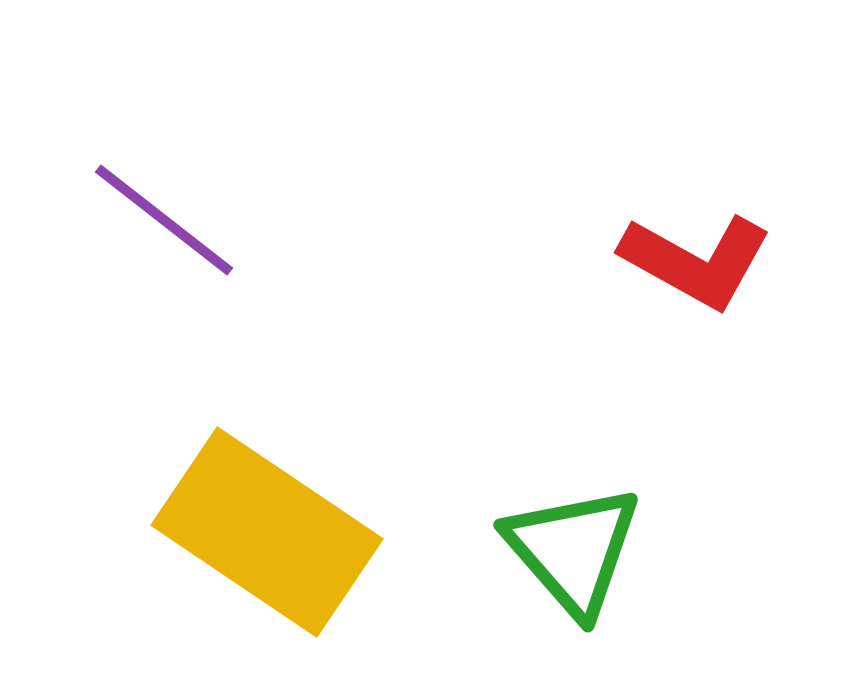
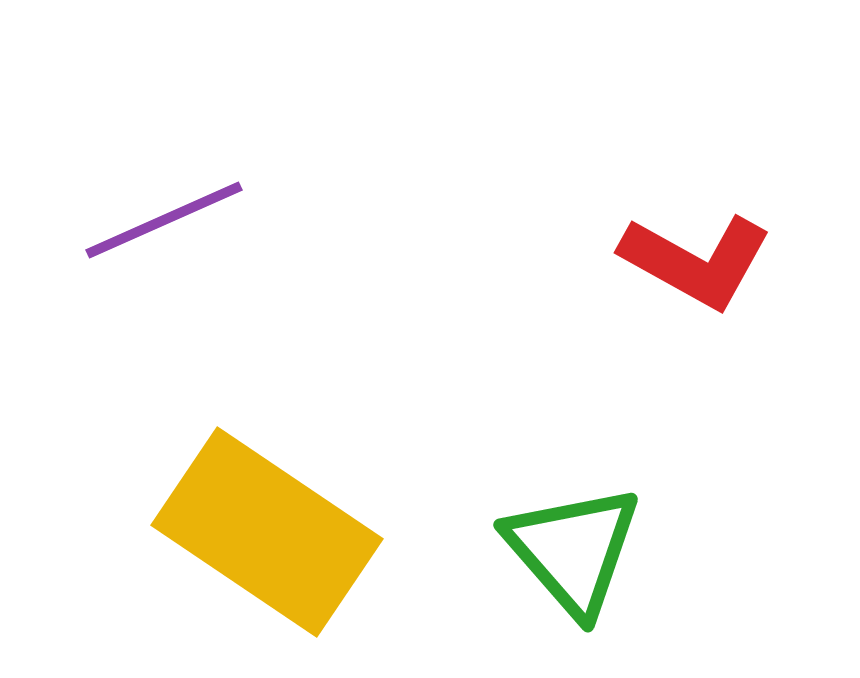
purple line: rotated 62 degrees counterclockwise
